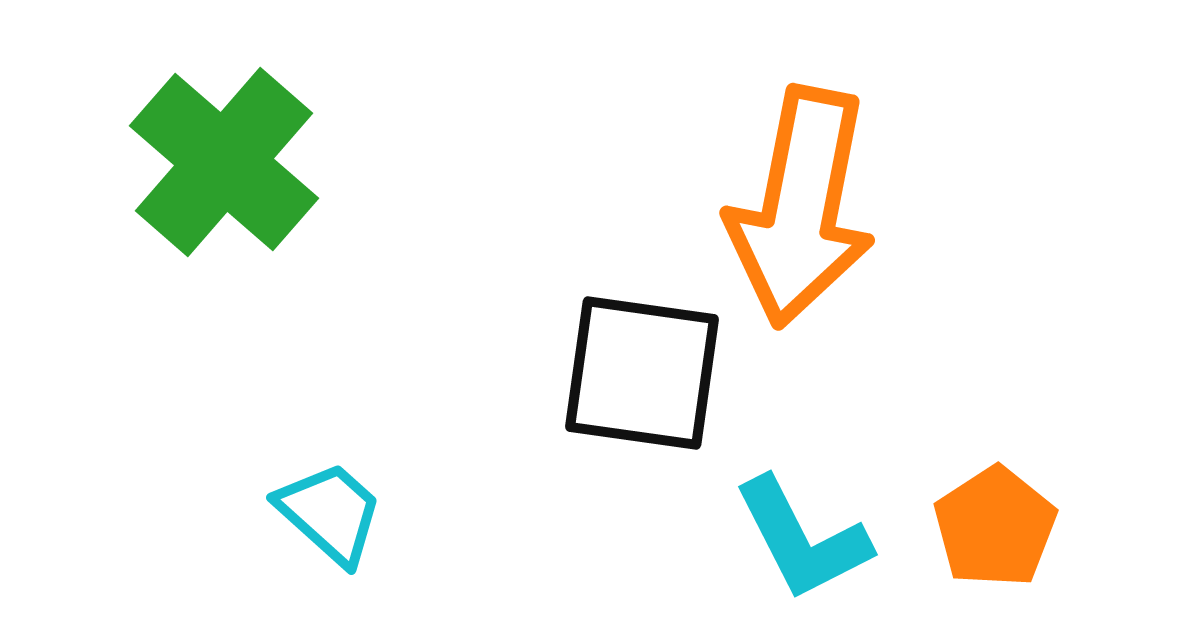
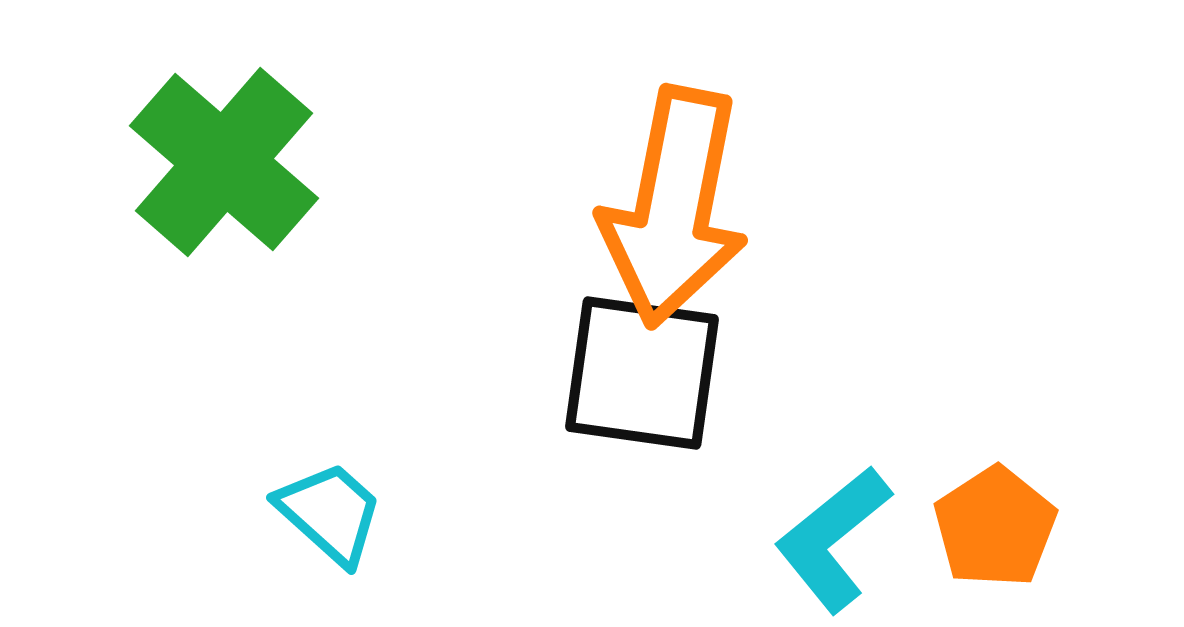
orange arrow: moved 127 px left
cyan L-shape: moved 31 px right; rotated 78 degrees clockwise
